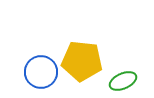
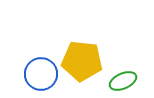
blue circle: moved 2 px down
